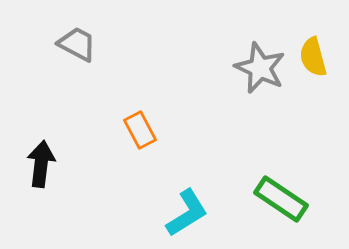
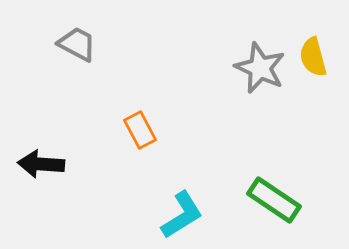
black arrow: rotated 93 degrees counterclockwise
green rectangle: moved 7 px left, 1 px down
cyan L-shape: moved 5 px left, 2 px down
